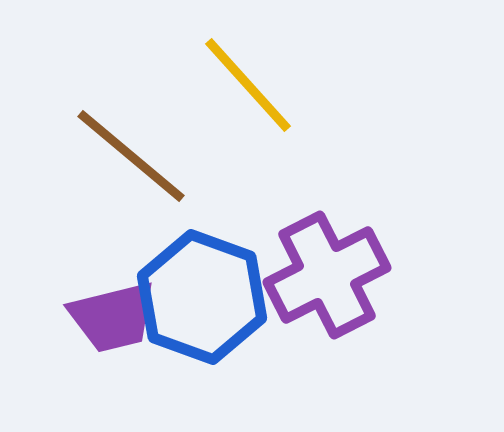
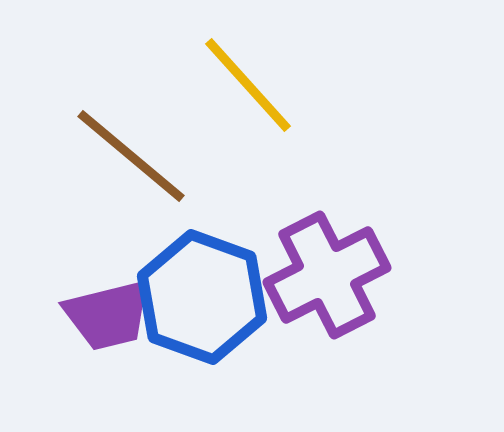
purple trapezoid: moved 5 px left, 2 px up
